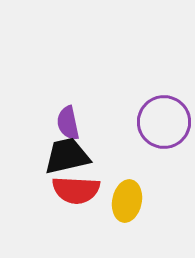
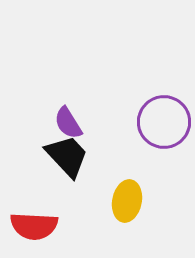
purple semicircle: rotated 20 degrees counterclockwise
black trapezoid: rotated 60 degrees clockwise
red semicircle: moved 42 px left, 36 px down
